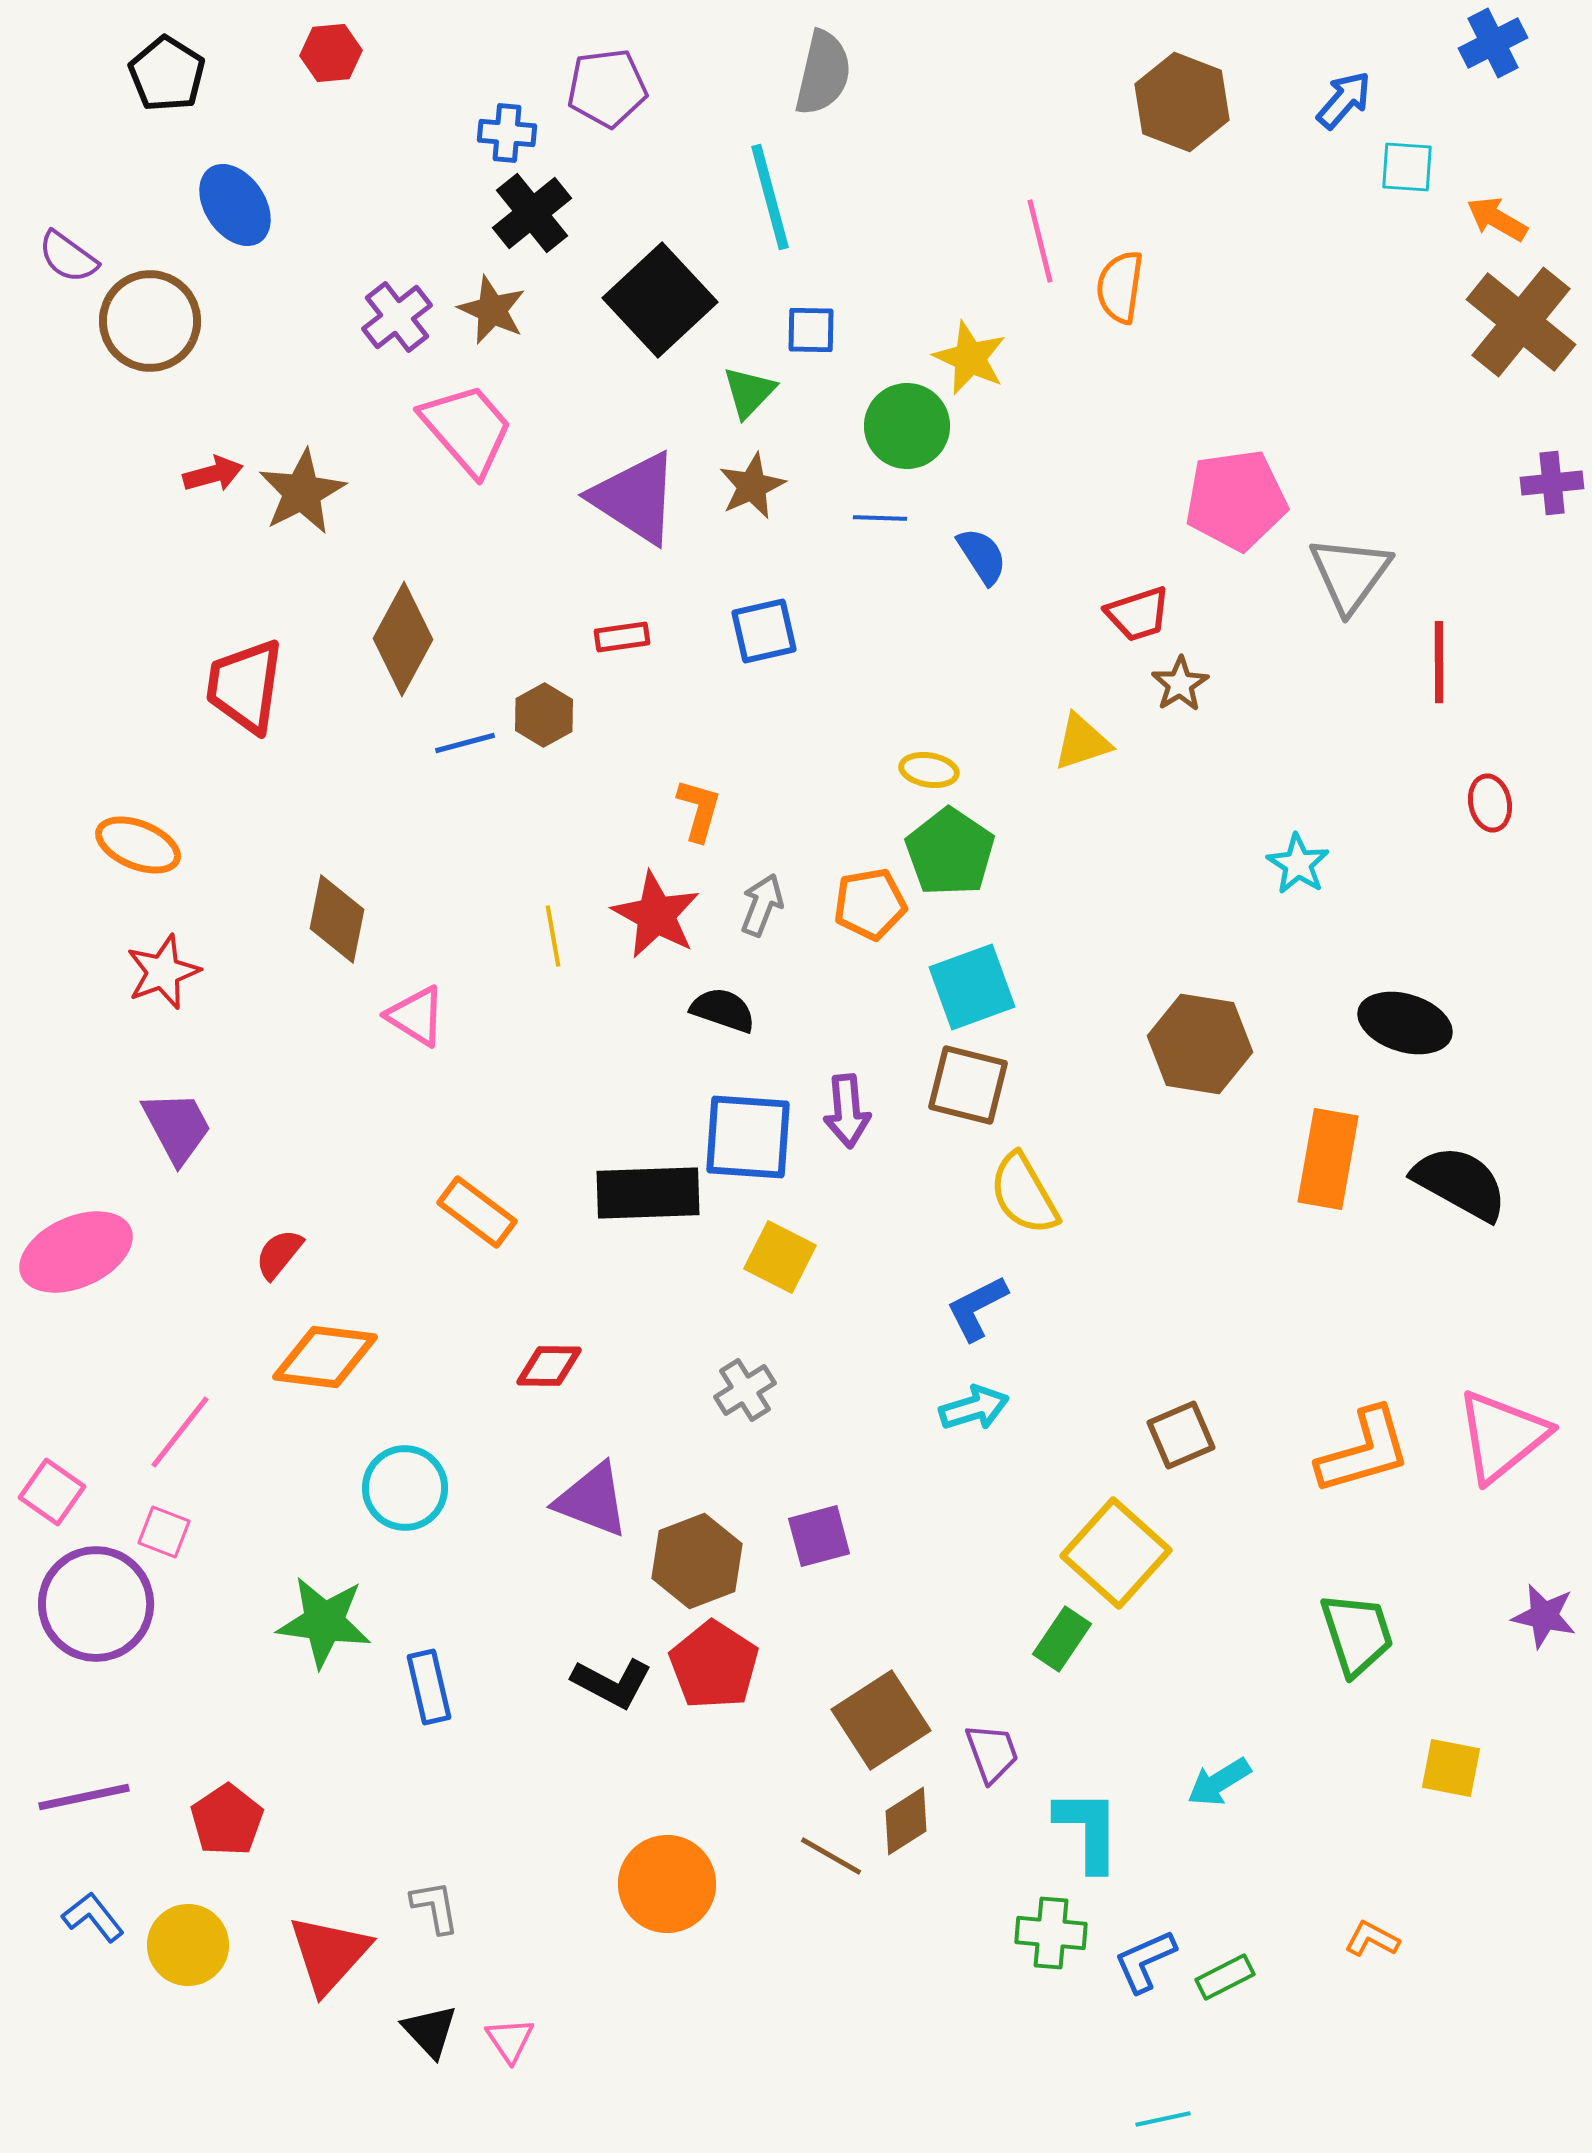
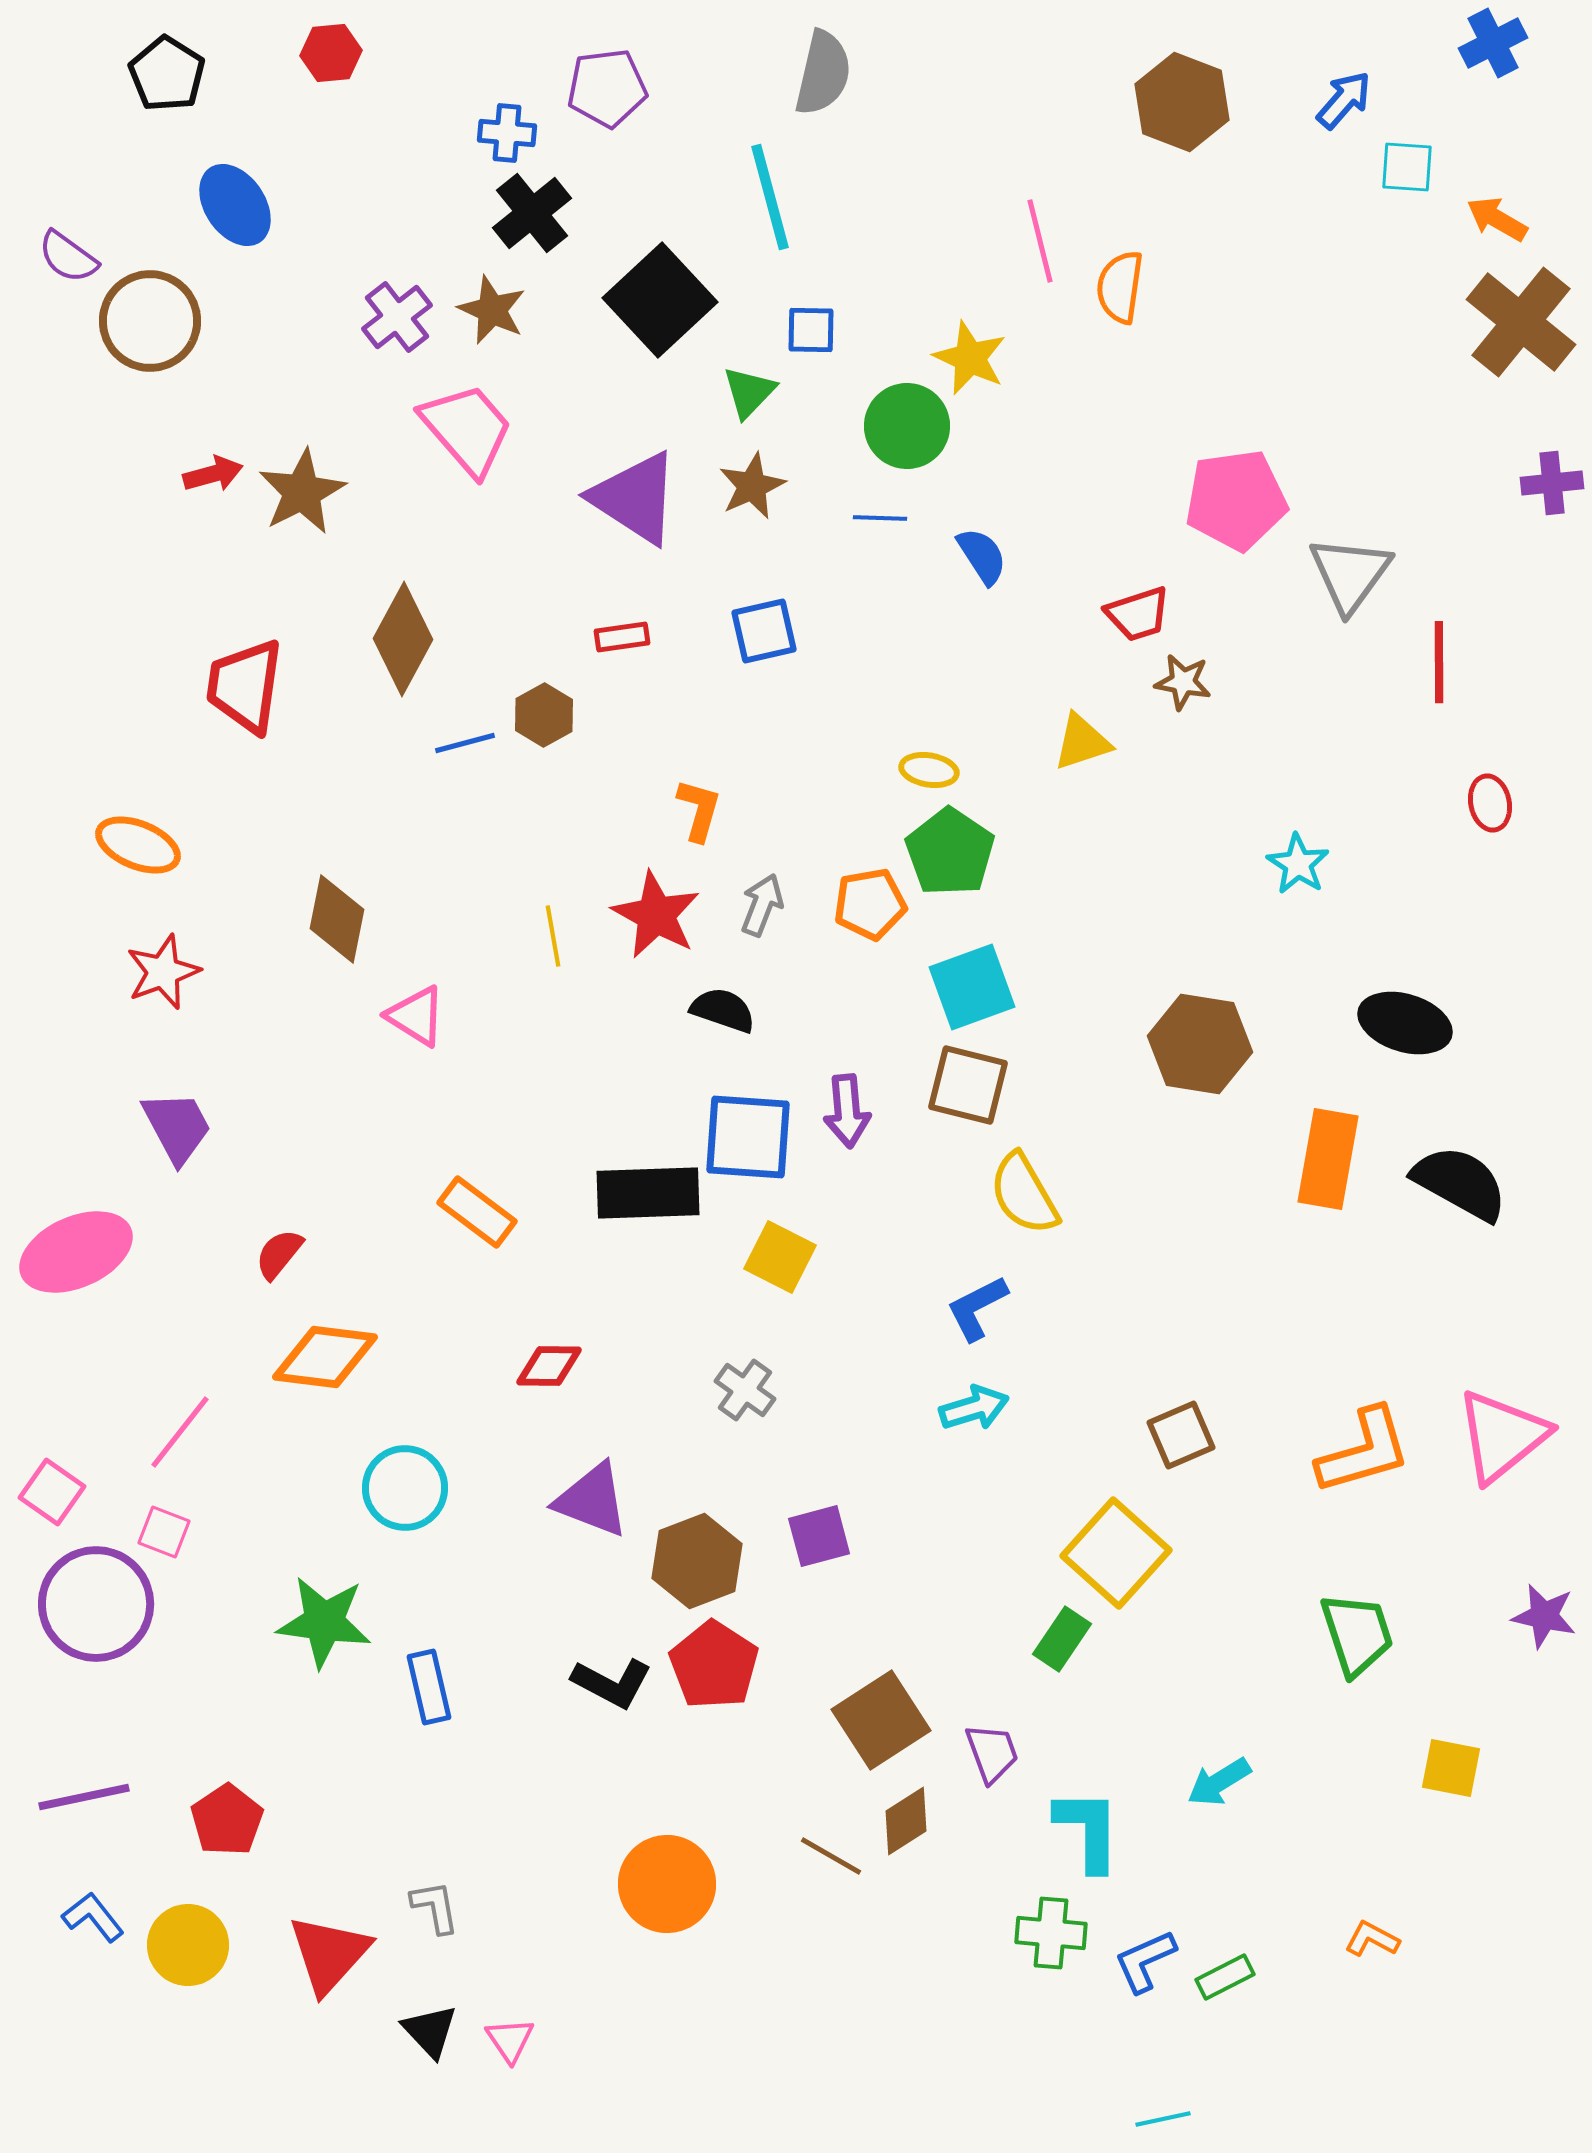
brown star at (1180, 684): moved 3 px right, 2 px up; rotated 30 degrees counterclockwise
gray cross at (745, 1390): rotated 22 degrees counterclockwise
